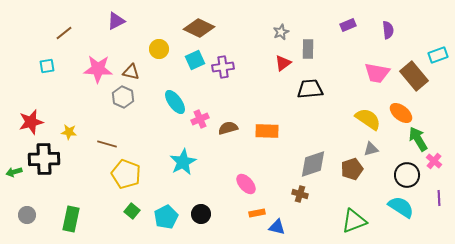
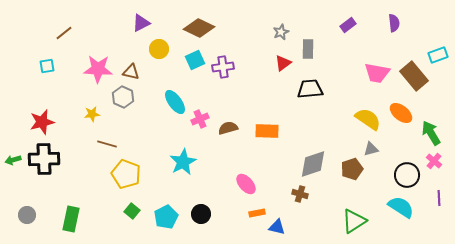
purple triangle at (116, 21): moved 25 px right, 2 px down
purple rectangle at (348, 25): rotated 14 degrees counterclockwise
purple semicircle at (388, 30): moved 6 px right, 7 px up
red star at (31, 122): moved 11 px right
yellow star at (69, 132): moved 23 px right, 18 px up; rotated 14 degrees counterclockwise
green arrow at (418, 139): moved 13 px right, 6 px up
green arrow at (14, 172): moved 1 px left, 12 px up
green triangle at (354, 221): rotated 12 degrees counterclockwise
